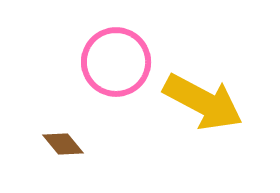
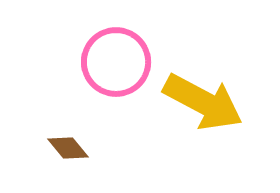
brown diamond: moved 5 px right, 4 px down
